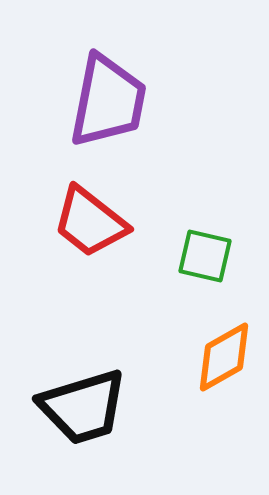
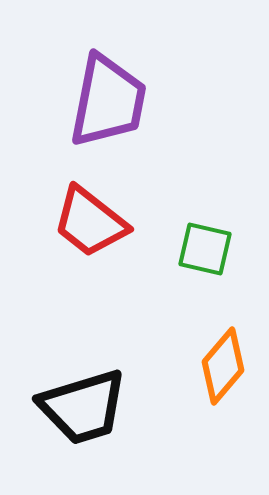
green square: moved 7 px up
orange diamond: moved 1 px left, 9 px down; rotated 20 degrees counterclockwise
